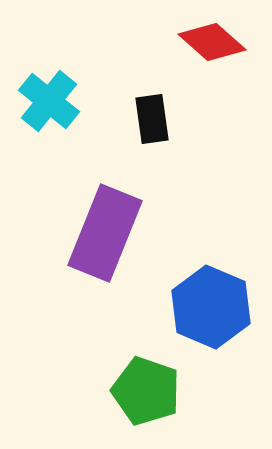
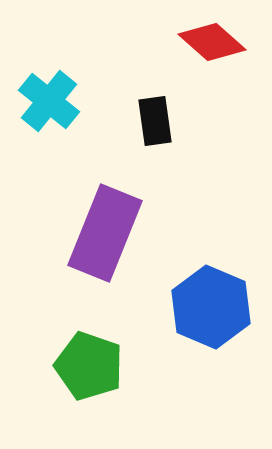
black rectangle: moved 3 px right, 2 px down
green pentagon: moved 57 px left, 25 px up
